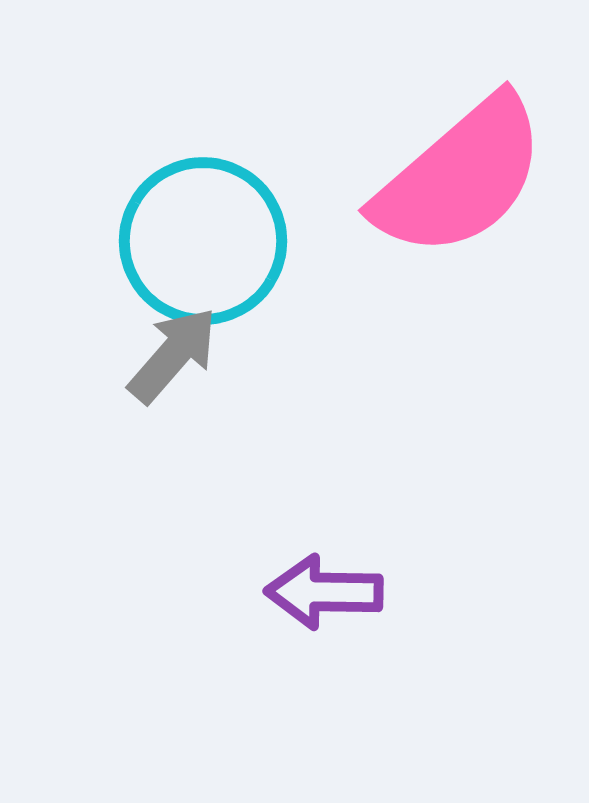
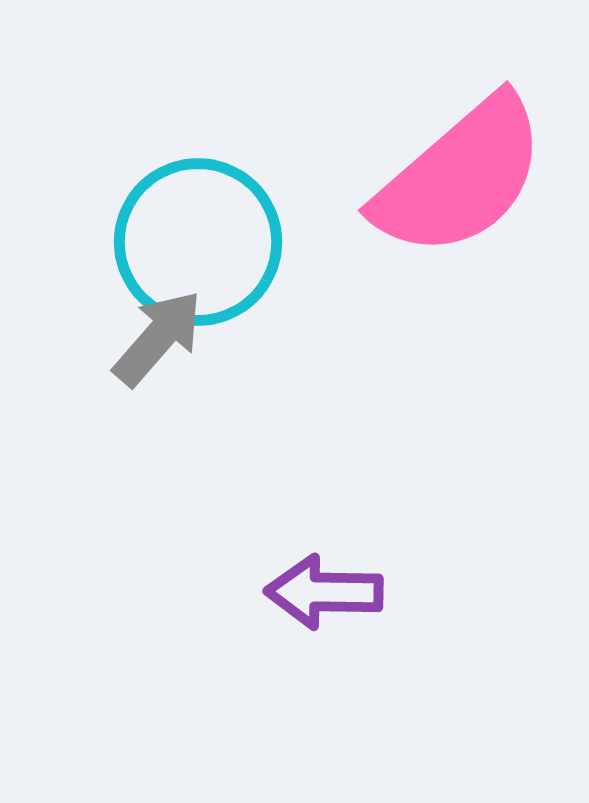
cyan circle: moved 5 px left, 1 px down
gray arrow: moved 15 px left, 17 px up
